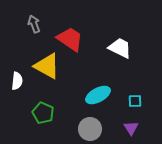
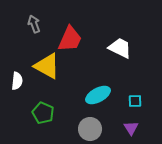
red trapezoid: rotated 80 degrees clockwise
